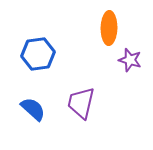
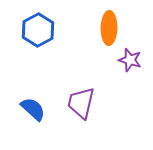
blue hexagon: moved 24 px up; rotated 20 degrees counterclockwise
